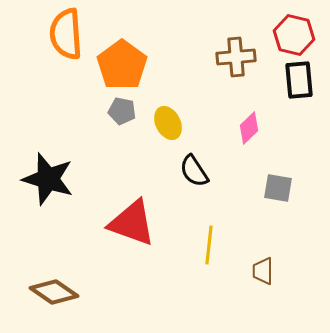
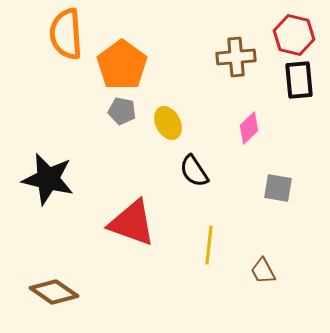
black star: rotated 4 degrees counterclockwise
brown trapezoid: rotated 28 degrees counterclockwise
